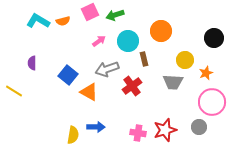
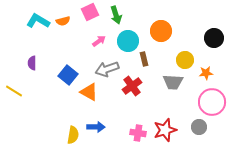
green arrow: moved 1 px right; rotated 90 degrees counterclockwise
orange star: rotated 16 degrees clockwise
